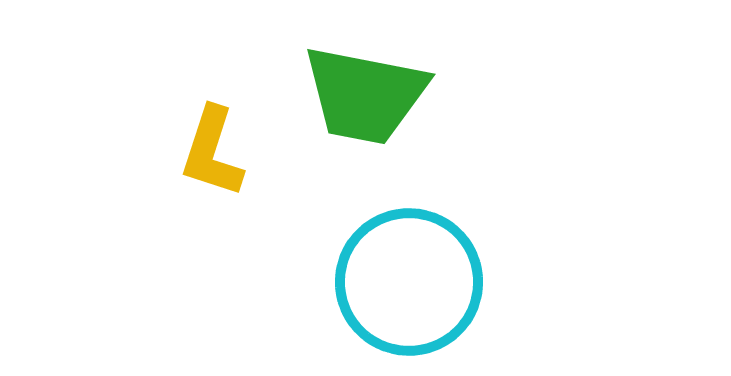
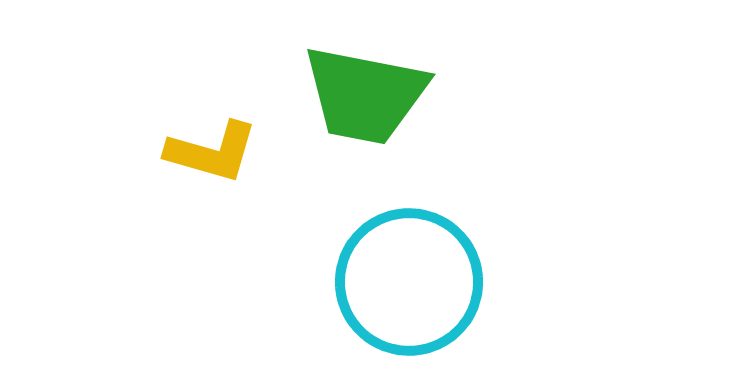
yellow L-shape: rotated 92 degrees counterclockwise
